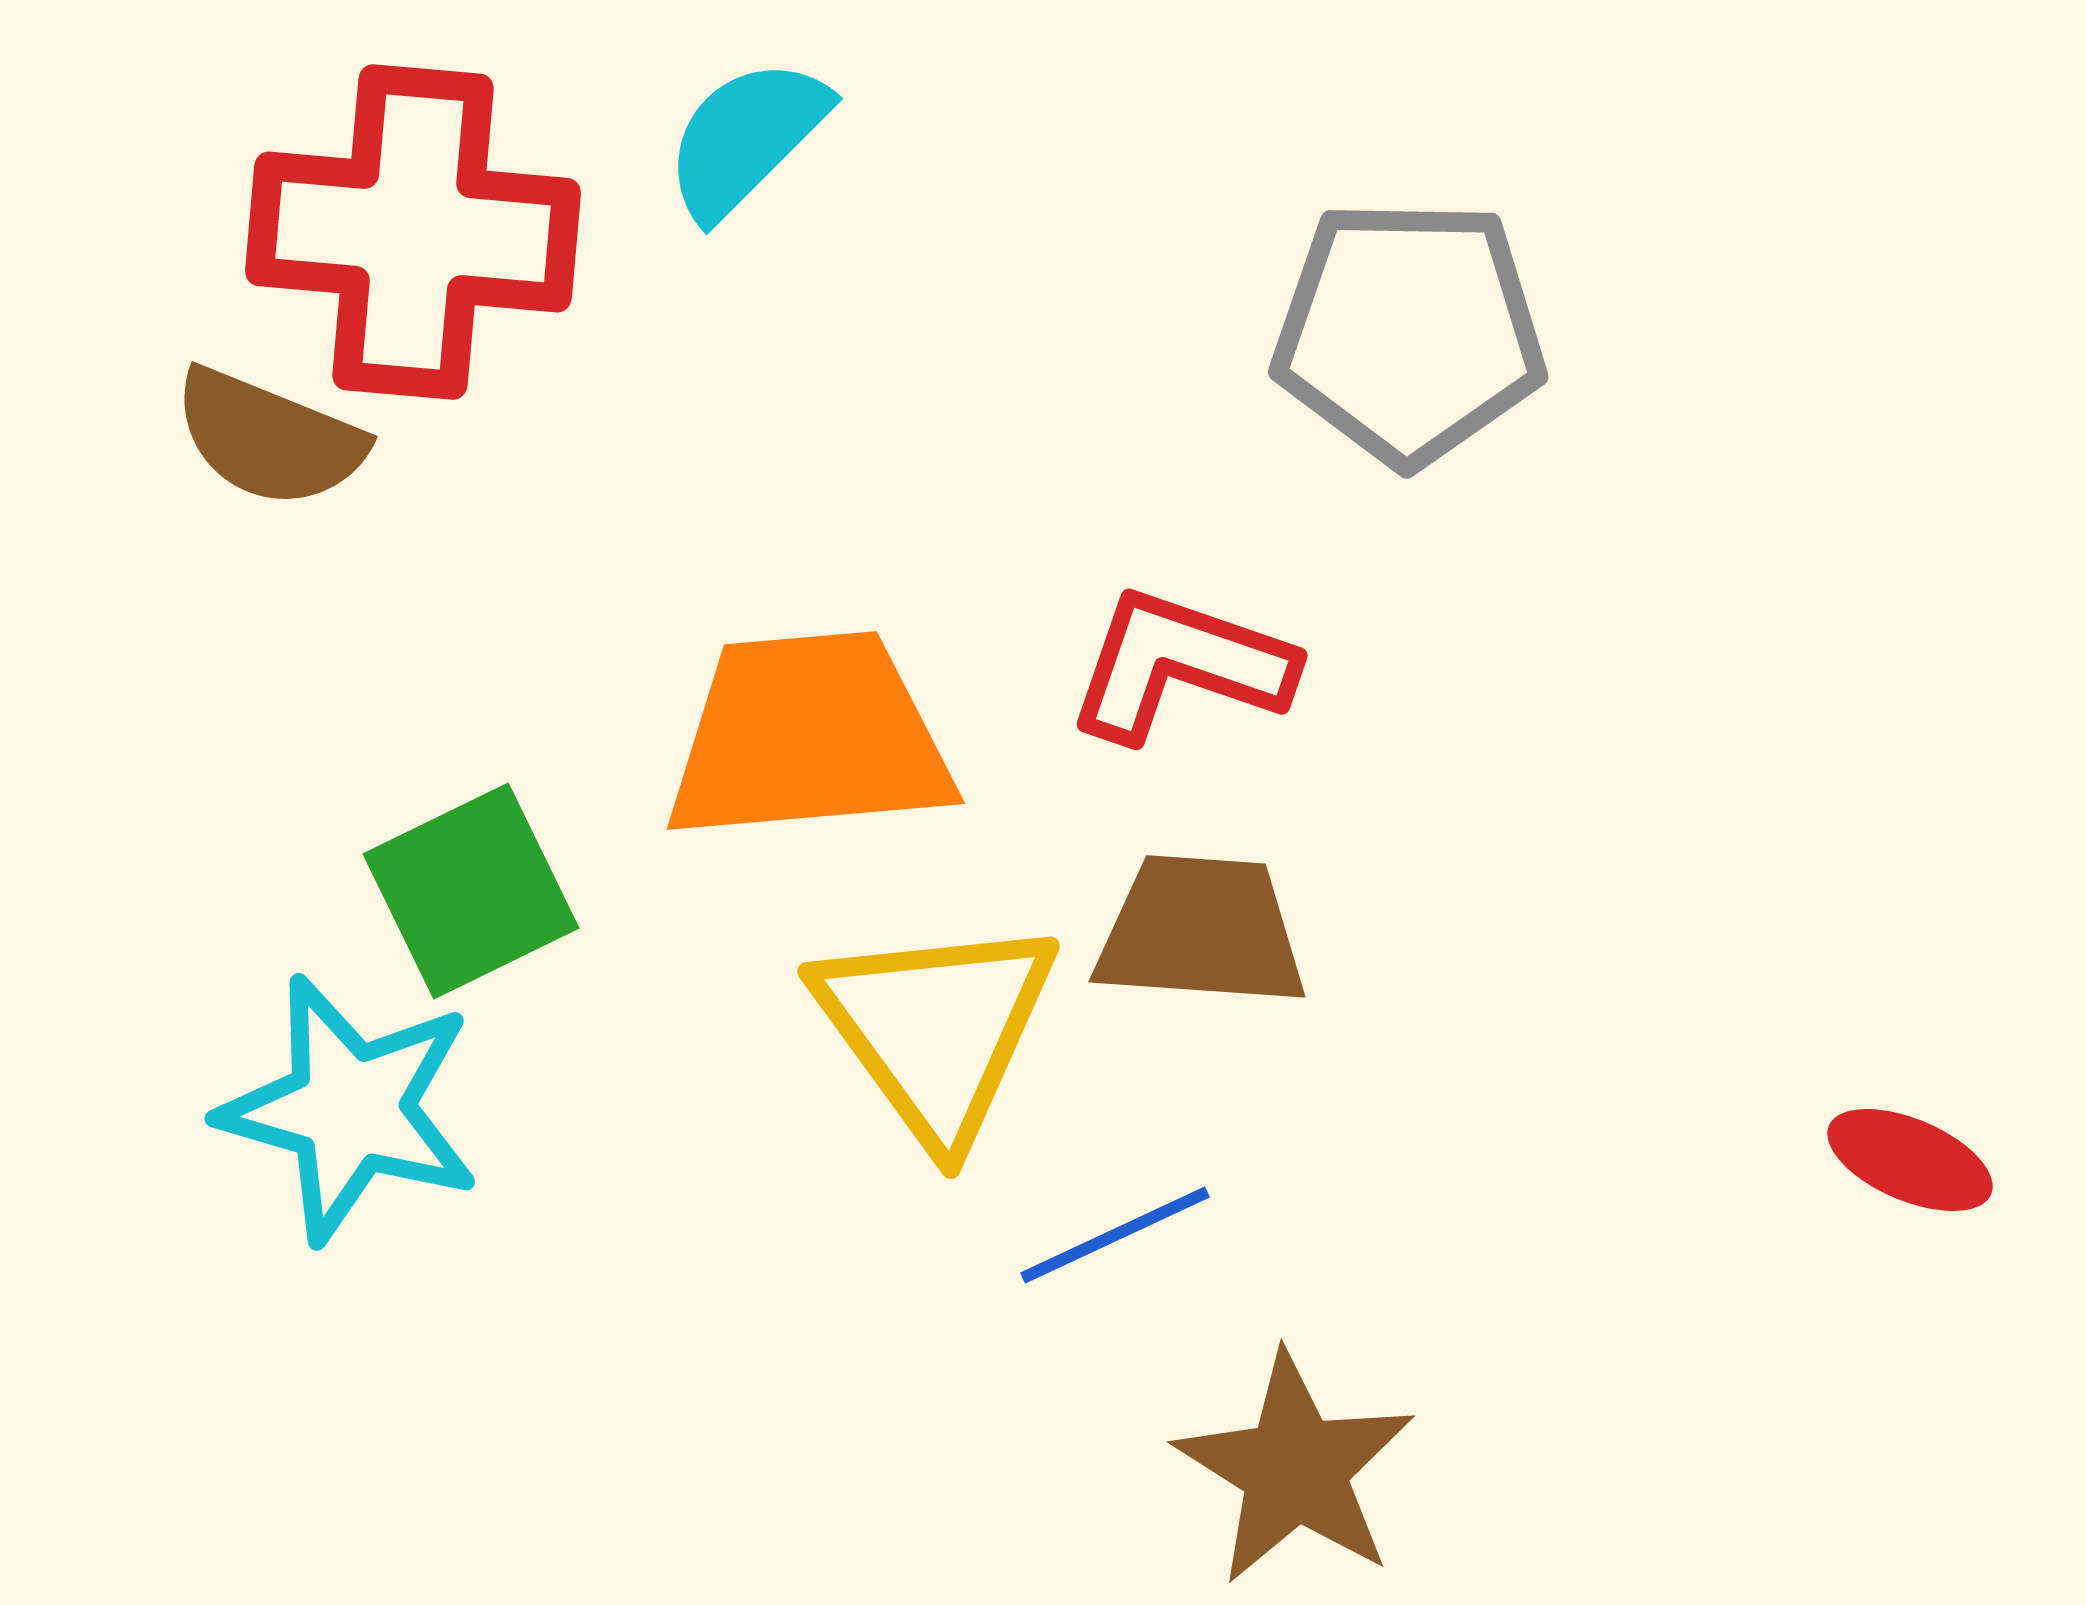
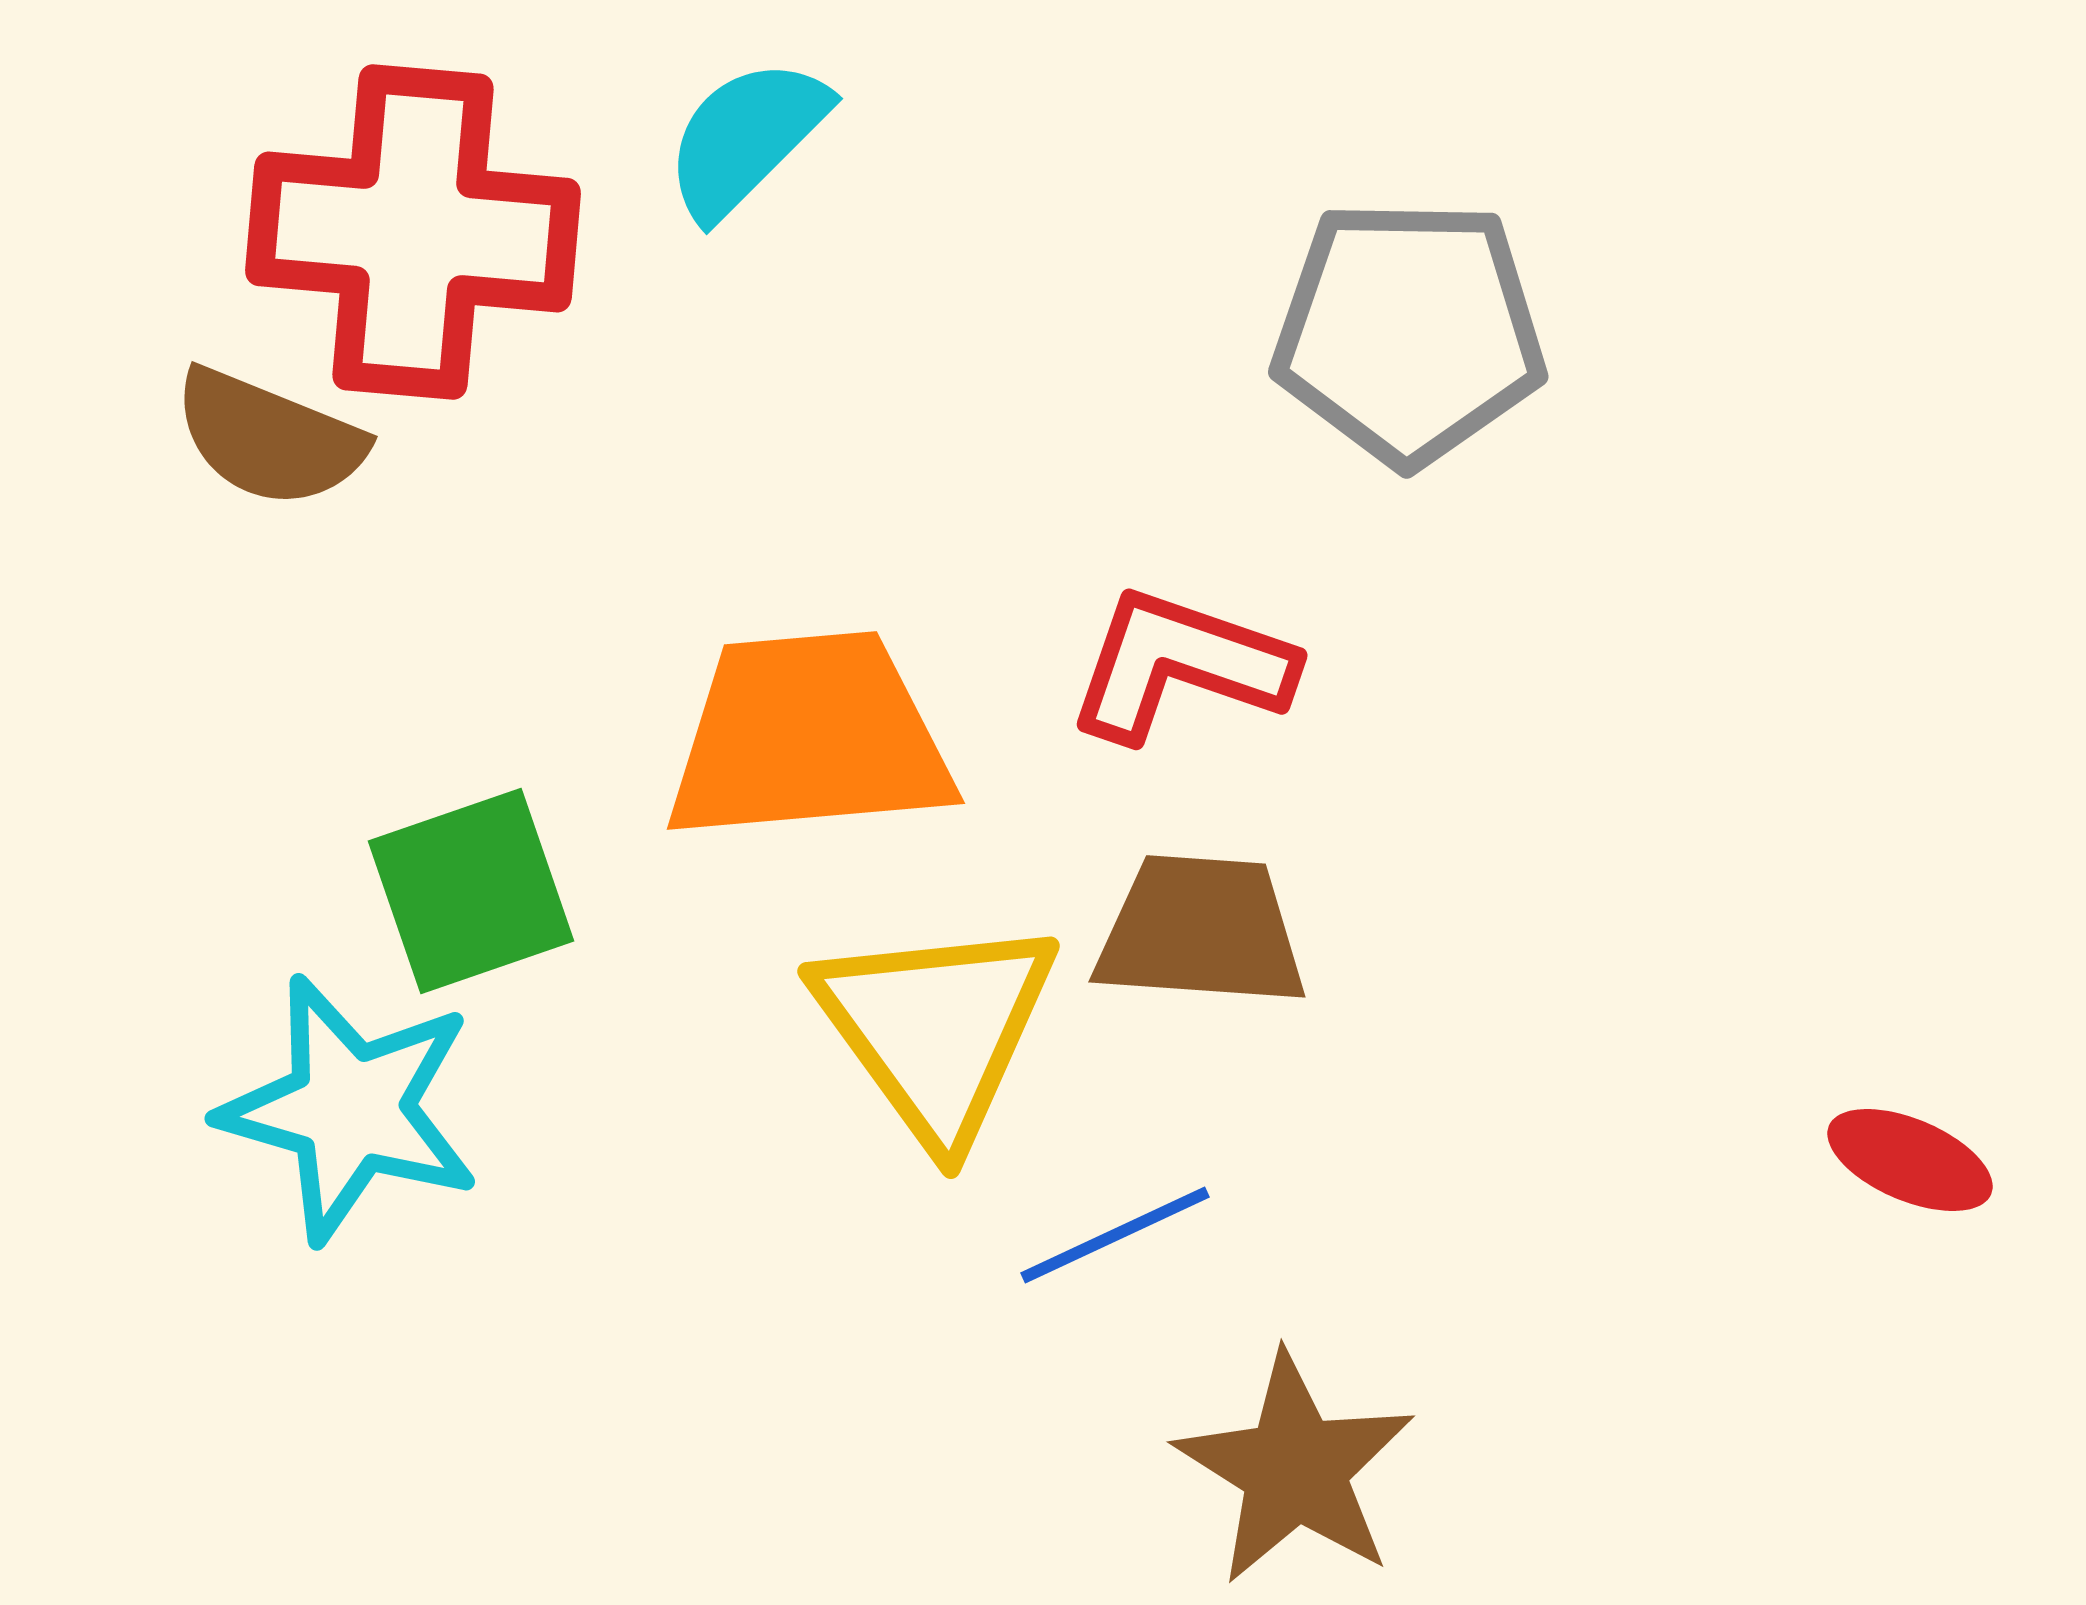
green square: rotated 7 degrees clockwise
